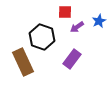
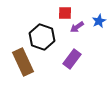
red square: moved 1 px down
